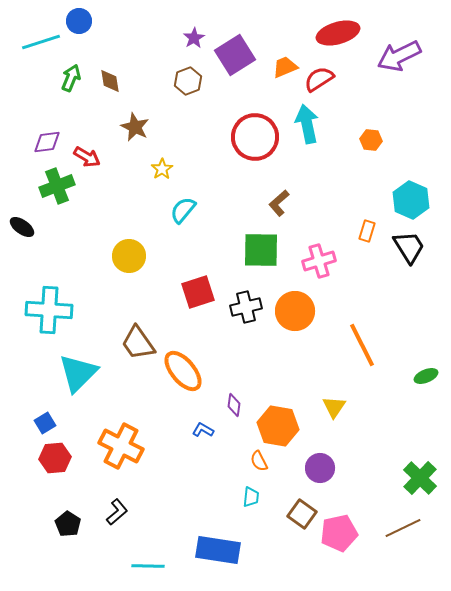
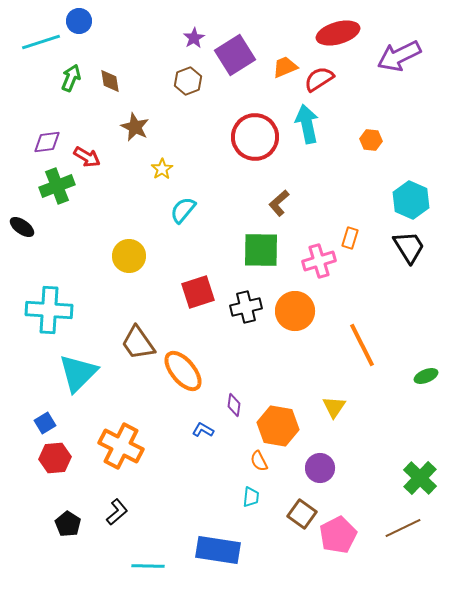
orange rectangle at (367, 231): moved 17 px left, 7 px down
pink pentagon at (339, 533): moved 1 px left, 2 px down; rotated 15 degrees counterclockwise
